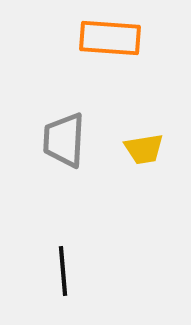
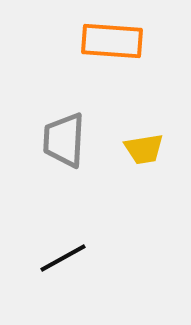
orange rectangle: moved 2 px right, 3 px down
black line: moved 13 px up; rotated 66 degrees clockwise
